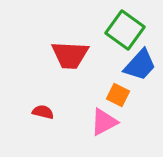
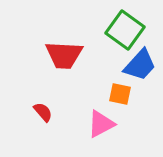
red trapezoid: moved 6 px left
orange square: moved 2 px right, 1 px up; rotated 15 degrees counterclockwise
red semicircle: rotated 35 degrees clockwise
pink triangle: moved 3 px left, 2 px down
